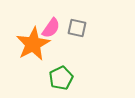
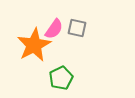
pink semicircle: moved 3 px right, 1 px down
orange star: moved 1 px right, 1 px down
